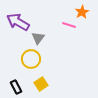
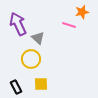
orange star: rotated 16 degrees clockwise
purple arrow: moved 2 px down; rotated 35 degrees clockwise
gray triangle: rotated 24 degrees counterclockwise
yellow square: rotated 32 degrees clockwise
